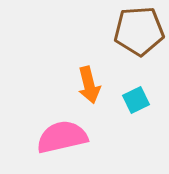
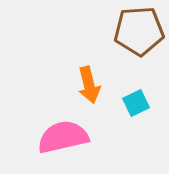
cyan square: moved 3 px down
pink semicircle: moved 1 px right
